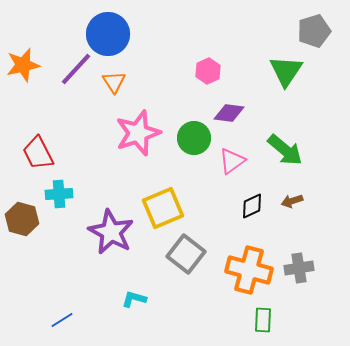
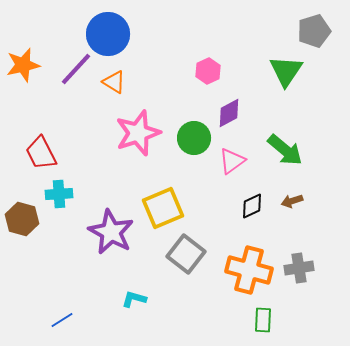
orange triangle: rotated 25 degrees counterclockwise
purple diamond: rotated 36 degrees counterclockwise
red trapezoid: moved 3 px right
